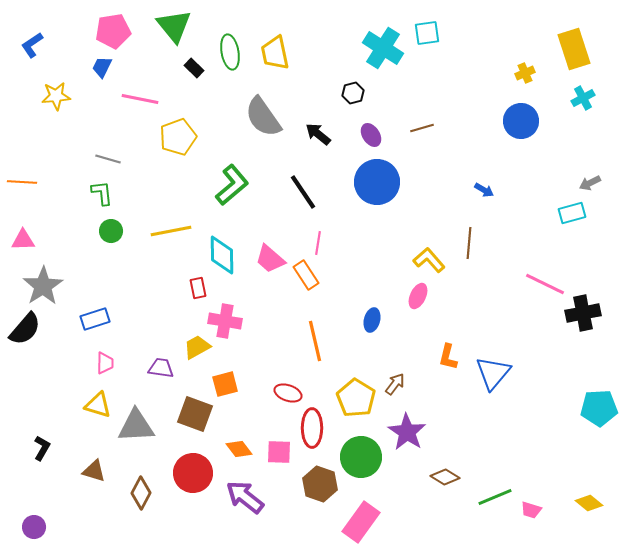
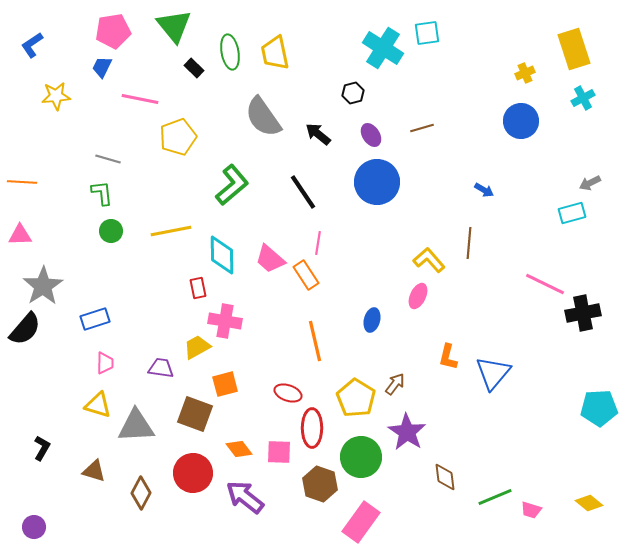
pink triangle at (23, 240): moved 3 px left, 5 px up
brown diamond at (445, 477): rotated 52 degrees clockwise
